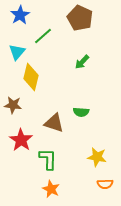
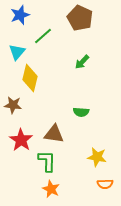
blue star: rotated 12 degrees clockwise
yellow diamond: moved 1 px left, 1 px down
brown triangle: moved 11 px down; rotated 10 degrees counterclockwise
green L-shape: moved 1 px left, 2 px down
